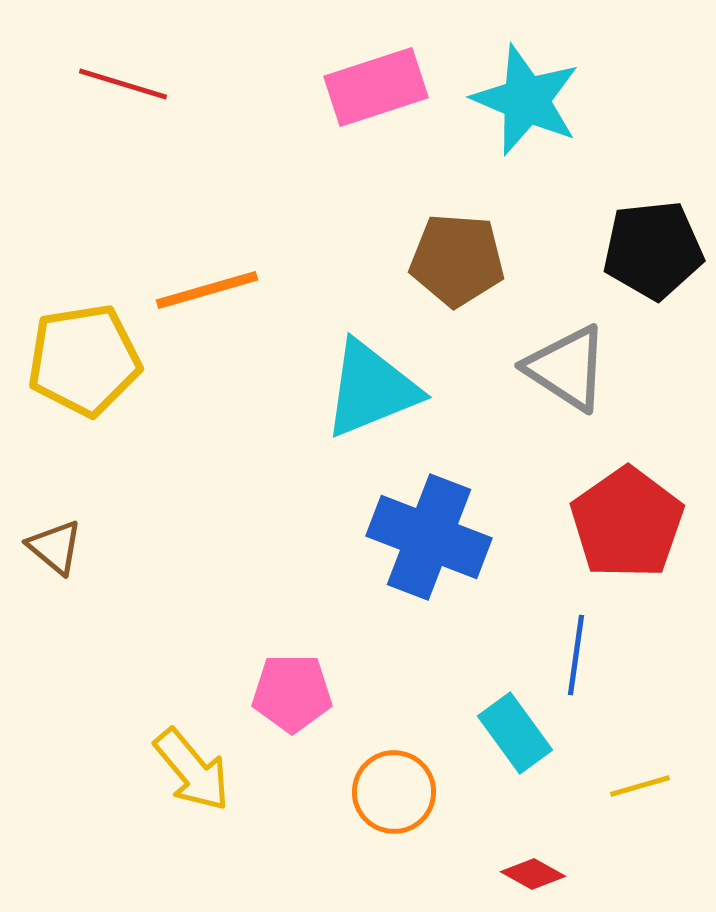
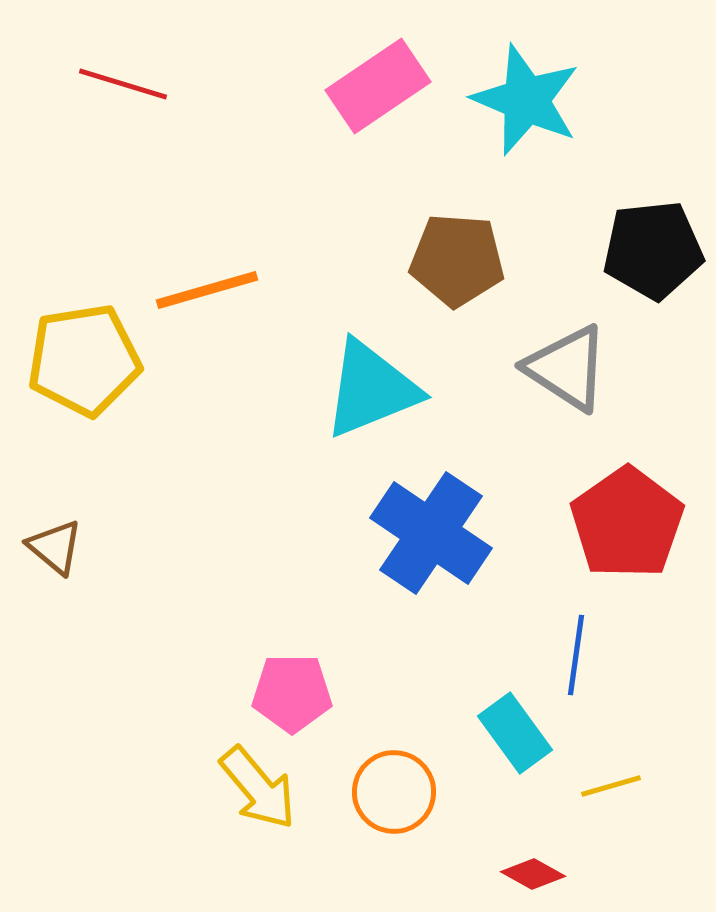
pink rectangle: moved 2 px right, 1 px up; rotated 16 degrees counterclockwise
blue cross: moved 2 px right, 4 px up; rotated 13 degrees clockwise
yellow arrow: moved 66 px right, 18 px down
yellow line: moved 29 px left
